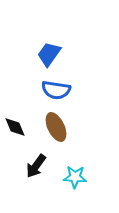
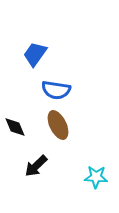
blue trapezoid: moved 14 px left
brown ellipse: moved 2 px right, 2 px up
black arrow: rotated 10 degrees clockwise
cyan star: moved 21 px right
